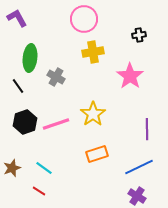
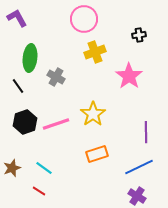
yellow cross: moved 2 px right; rotated 10 degrees counterclockwise
pink star: moved 1 px left
purple line: moved 1 px left, 3 px down
